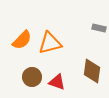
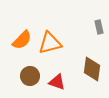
gray rectangle: moved 1 px up; rotated 64 degrees clockwise
brown diamond: moved 2 px up
brown circle: moved 2 px left, 1 px up
